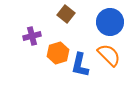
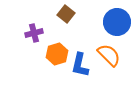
blue circle: moved 7 px right
purple cross: moved 2 px right, 3 px up
orange hexagon: moved 1 px left, 1 px down
